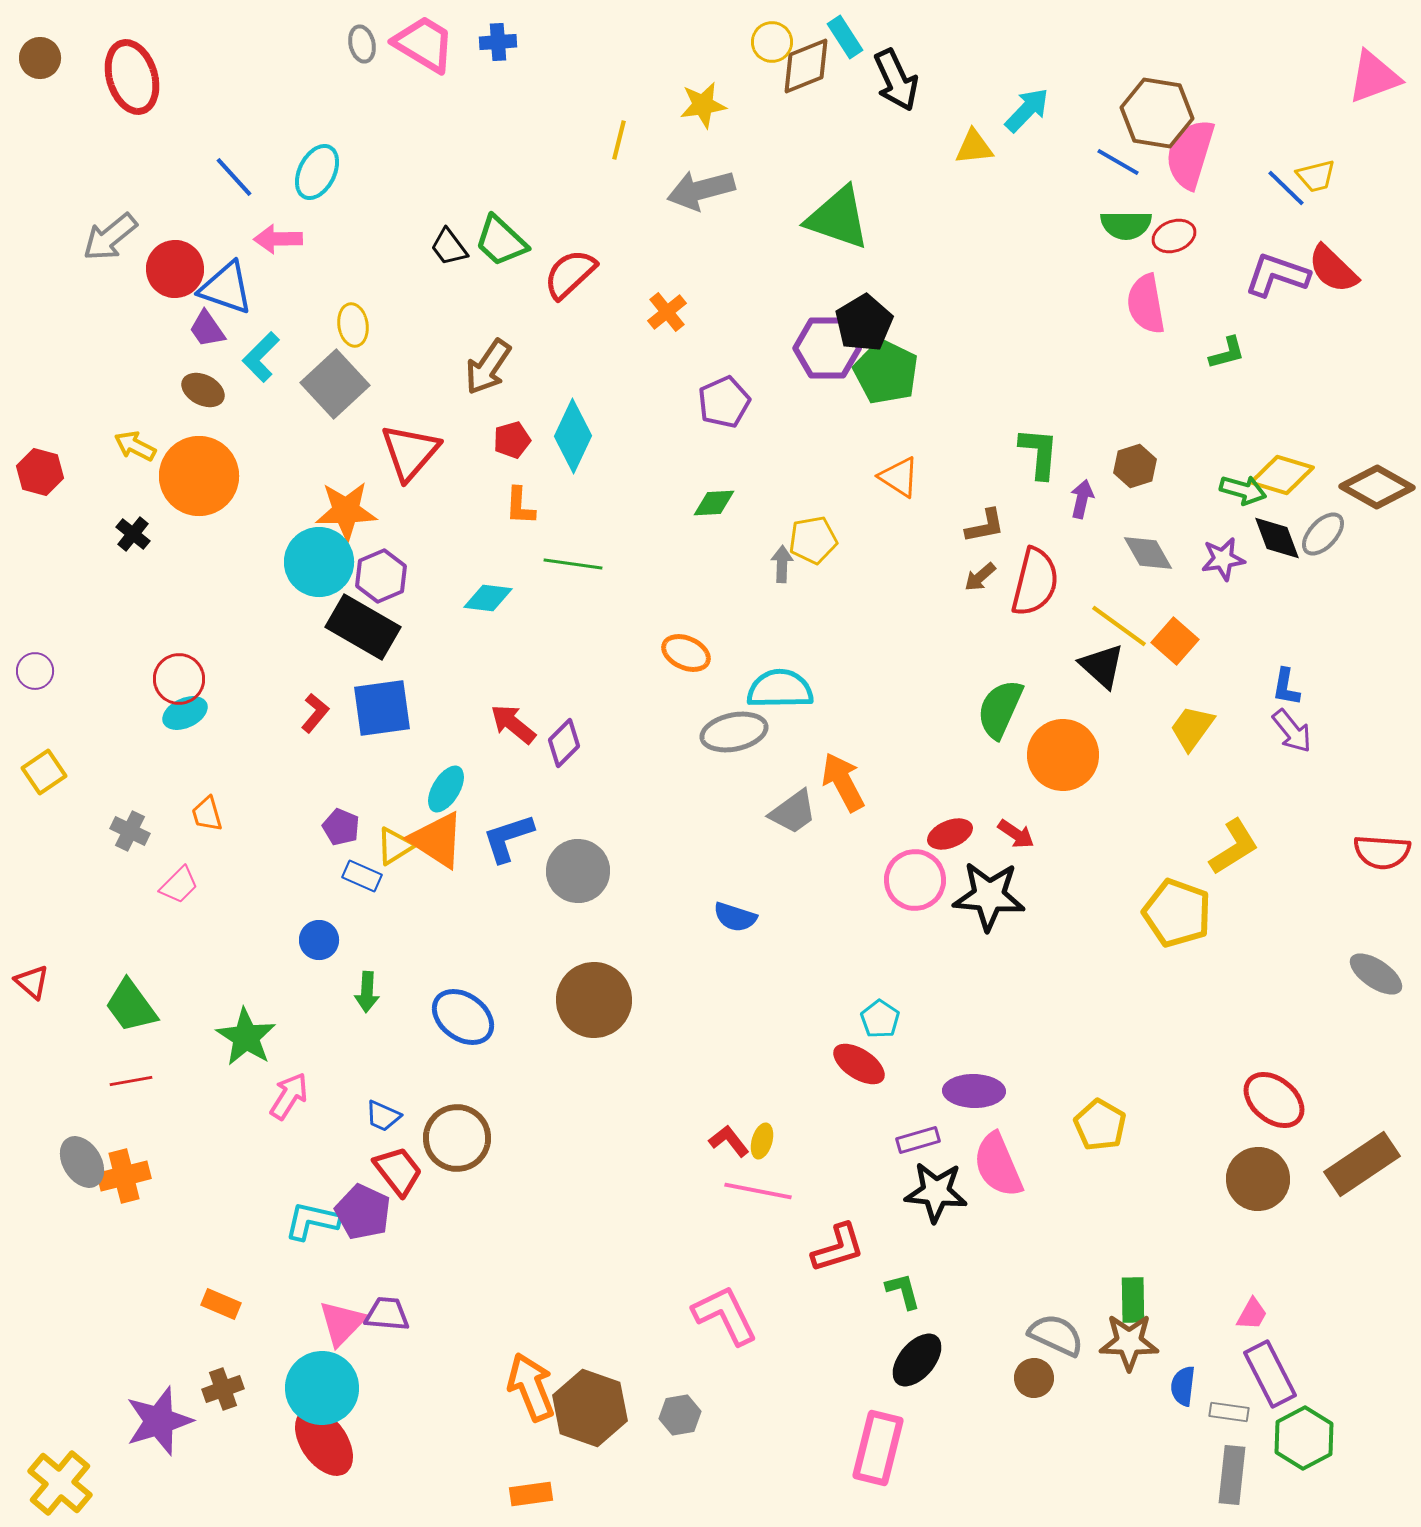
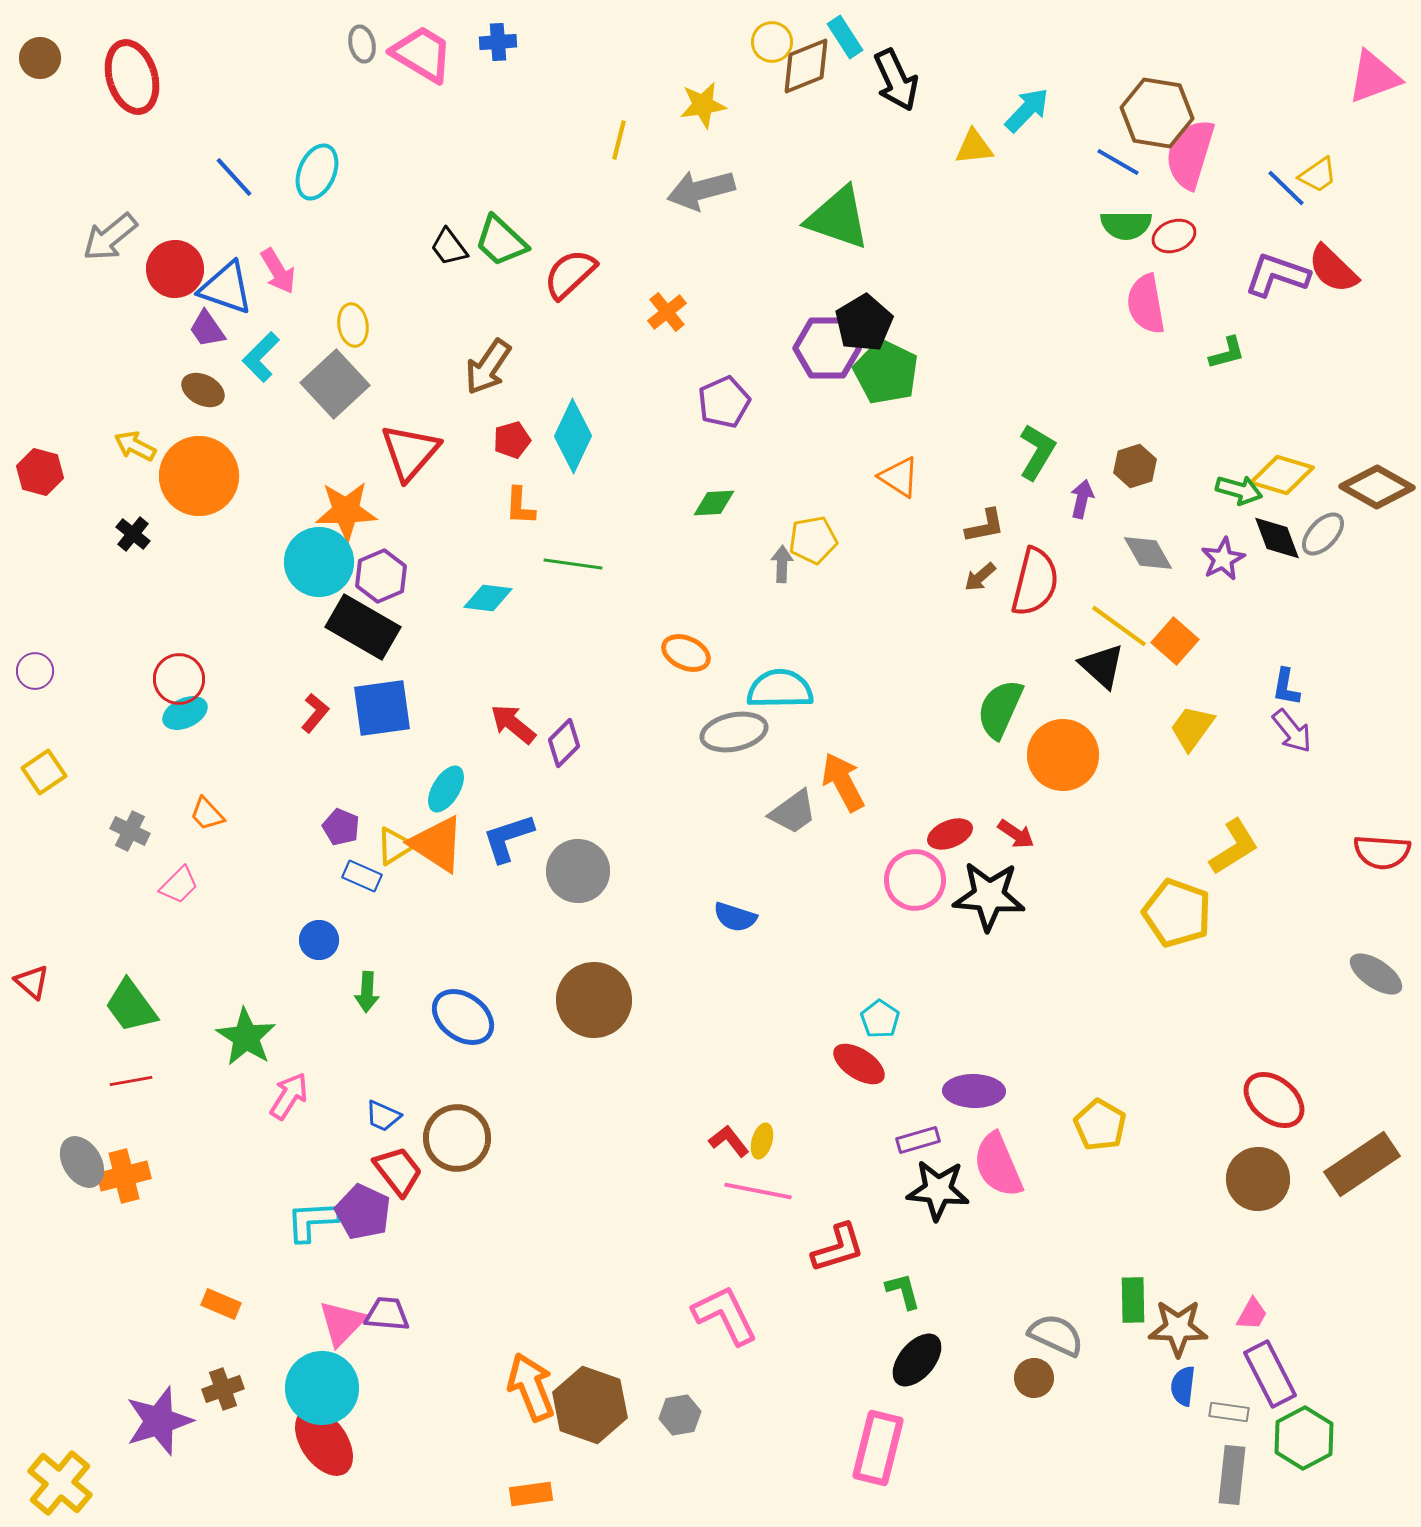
pink trapezoid at (424, 44): moved 2 px left, 10 px down
cyan ellipse at (317, 172): rotated 4 degrees counterclockwise
yellow trapezoid at (1316, 176): moved 2 px right, 1 px up; rotated 21 degrees counterclockwise
pink arrow at (278, 239): moved 32 px down; rotated 120 degrees counterclockwise
green L-shape at (1039, 453): moved 2 px left, 1 px up; rotated 26 degrees clockwise
green arrow at (1243, 490): moved 4 px left
purple star at (1223, 559): rotated 18 degrees counterclockwise
orange trapezoid at (207, 814): rotated 27 degrees counterclockwise
orange triangle at (437, 840): moved 4 px down
black star at (936, 1192): moved 2 px right, 2 px up
cyan L-shape at (312, 1221): rotated 16 degrees counterclockwise
brown star at (1129, 1342): moved 49 px right, 14 px up
brown hexagon at (590, 1408): moved 3 px up
